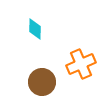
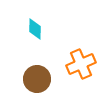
brown circle: moved 5 px left, 3 px up
